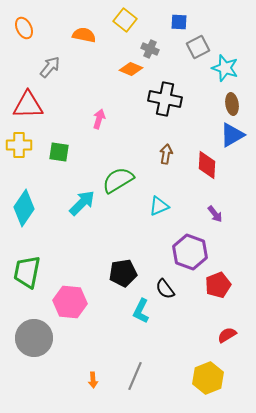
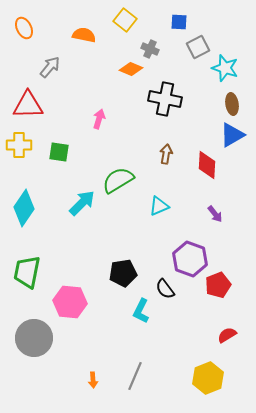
purple hexagon: moved 7 px down
